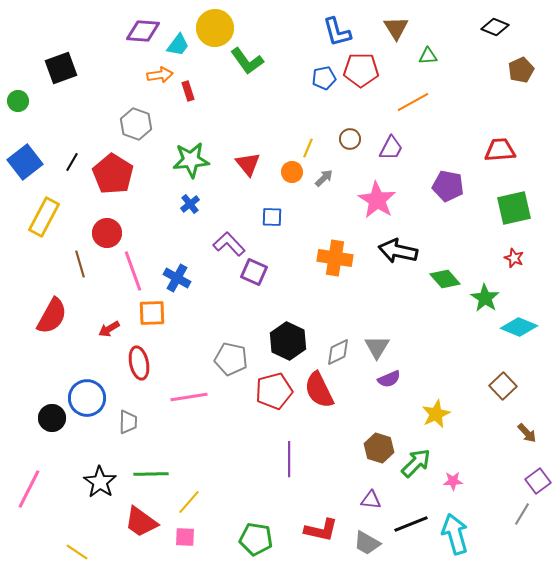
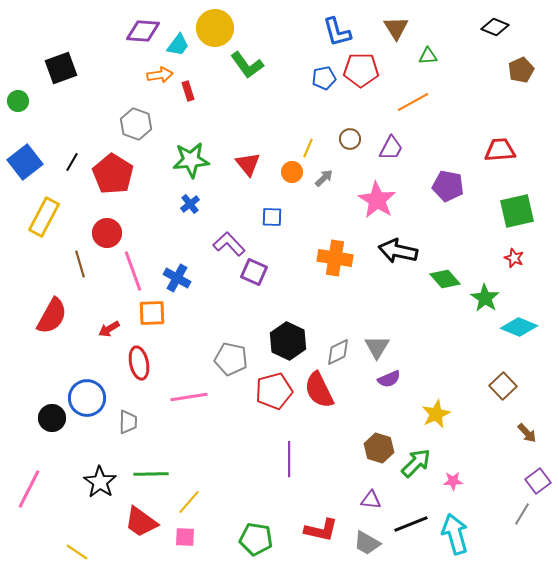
green L-shape at (247, 61): moved 4 px down
green square at (514, 208): moved 3 px right, 3 px down
